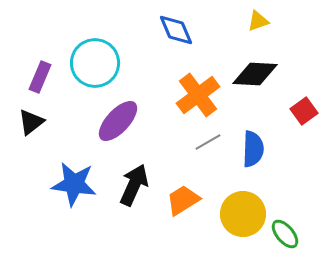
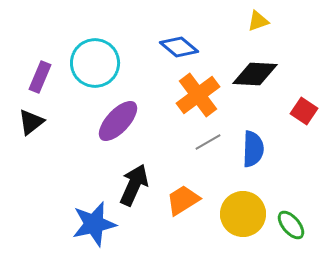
blue diamond: moved 3 px right, 17 px down; rotated 27 degrees counterclockwise
red square: rotated 20 degrees counterclockwise
blue star: moved 20 px right, 40 px down; rotated 21 degrees counterclockwise
green ellipse: moved 6 px right, 9 px up
